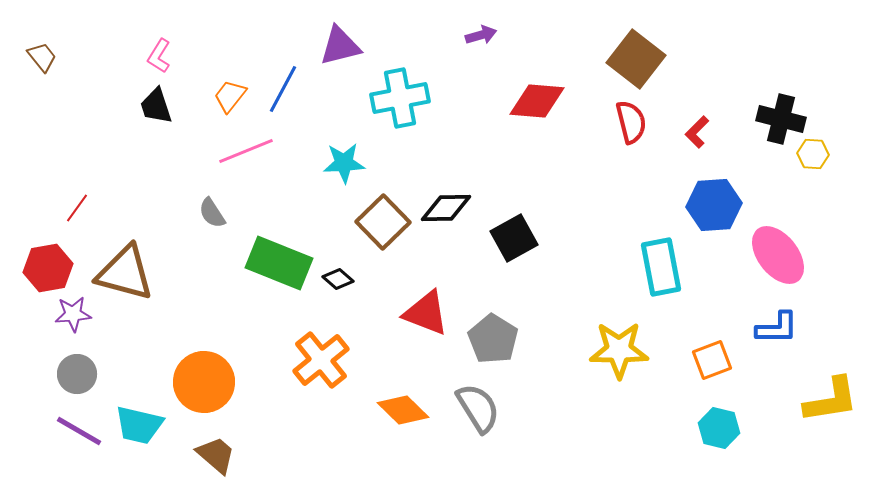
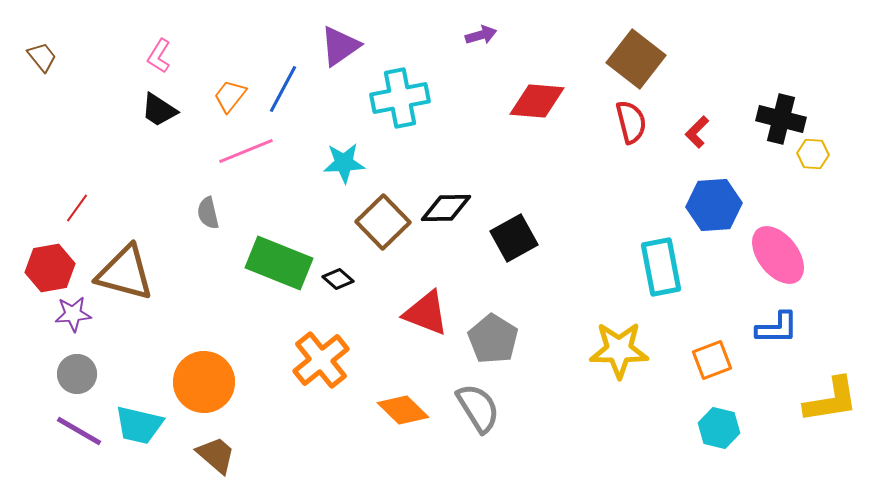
purple triangle at (340, 46): rotated 21 degrees counterclockwise
black trapezoid at (156, 106): moved 3 px right, 4 px down; rotated 39 degrees counterclockwise
gray semicircle at (212, 213): moved 4 px left; rotated 20 degrees clockwise
red hexagon at (48, 268): moved 2 px right
